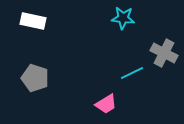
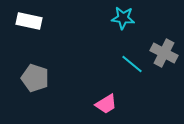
white rectangle: moved 4 px left
cyan line: moved 9 px up; rotated 65 degrees clockwise
